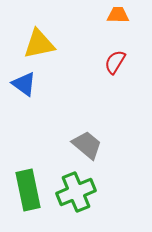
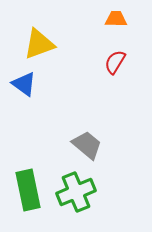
orange trapezoid: moved 2 px left, 4 px down
yellow triangle: rotated 8 degrees counterclockwise
